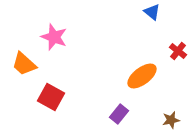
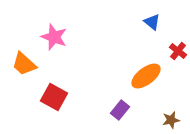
blue triangle: moved 10 px down
orange ellipse: moved 4 px right
red square: moved 3 px right
purple rectangle: moved 1 px right, 4 px up
